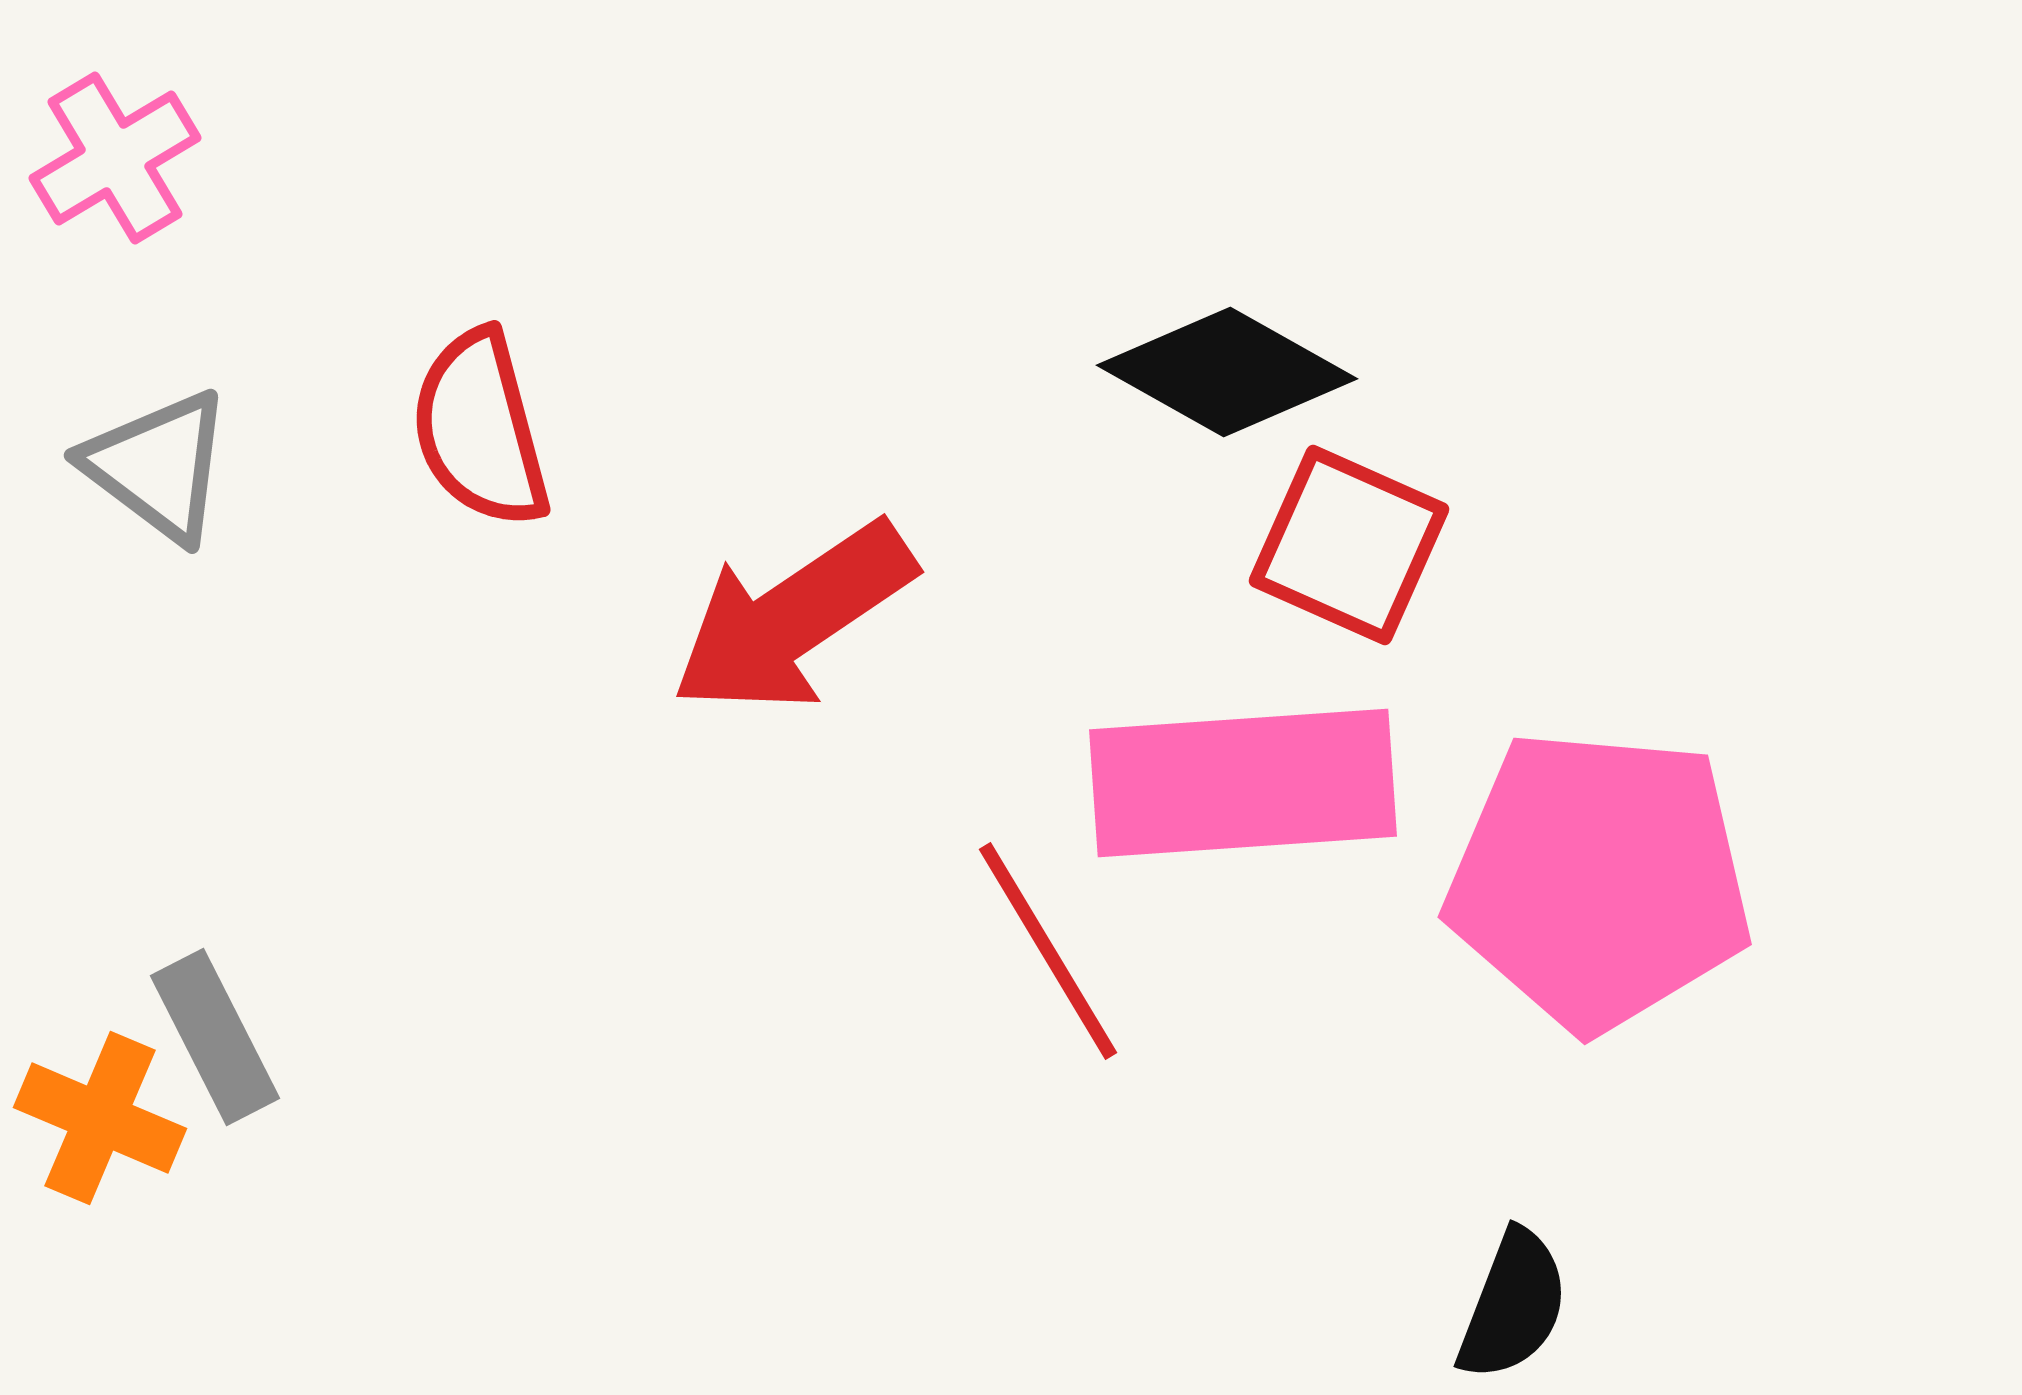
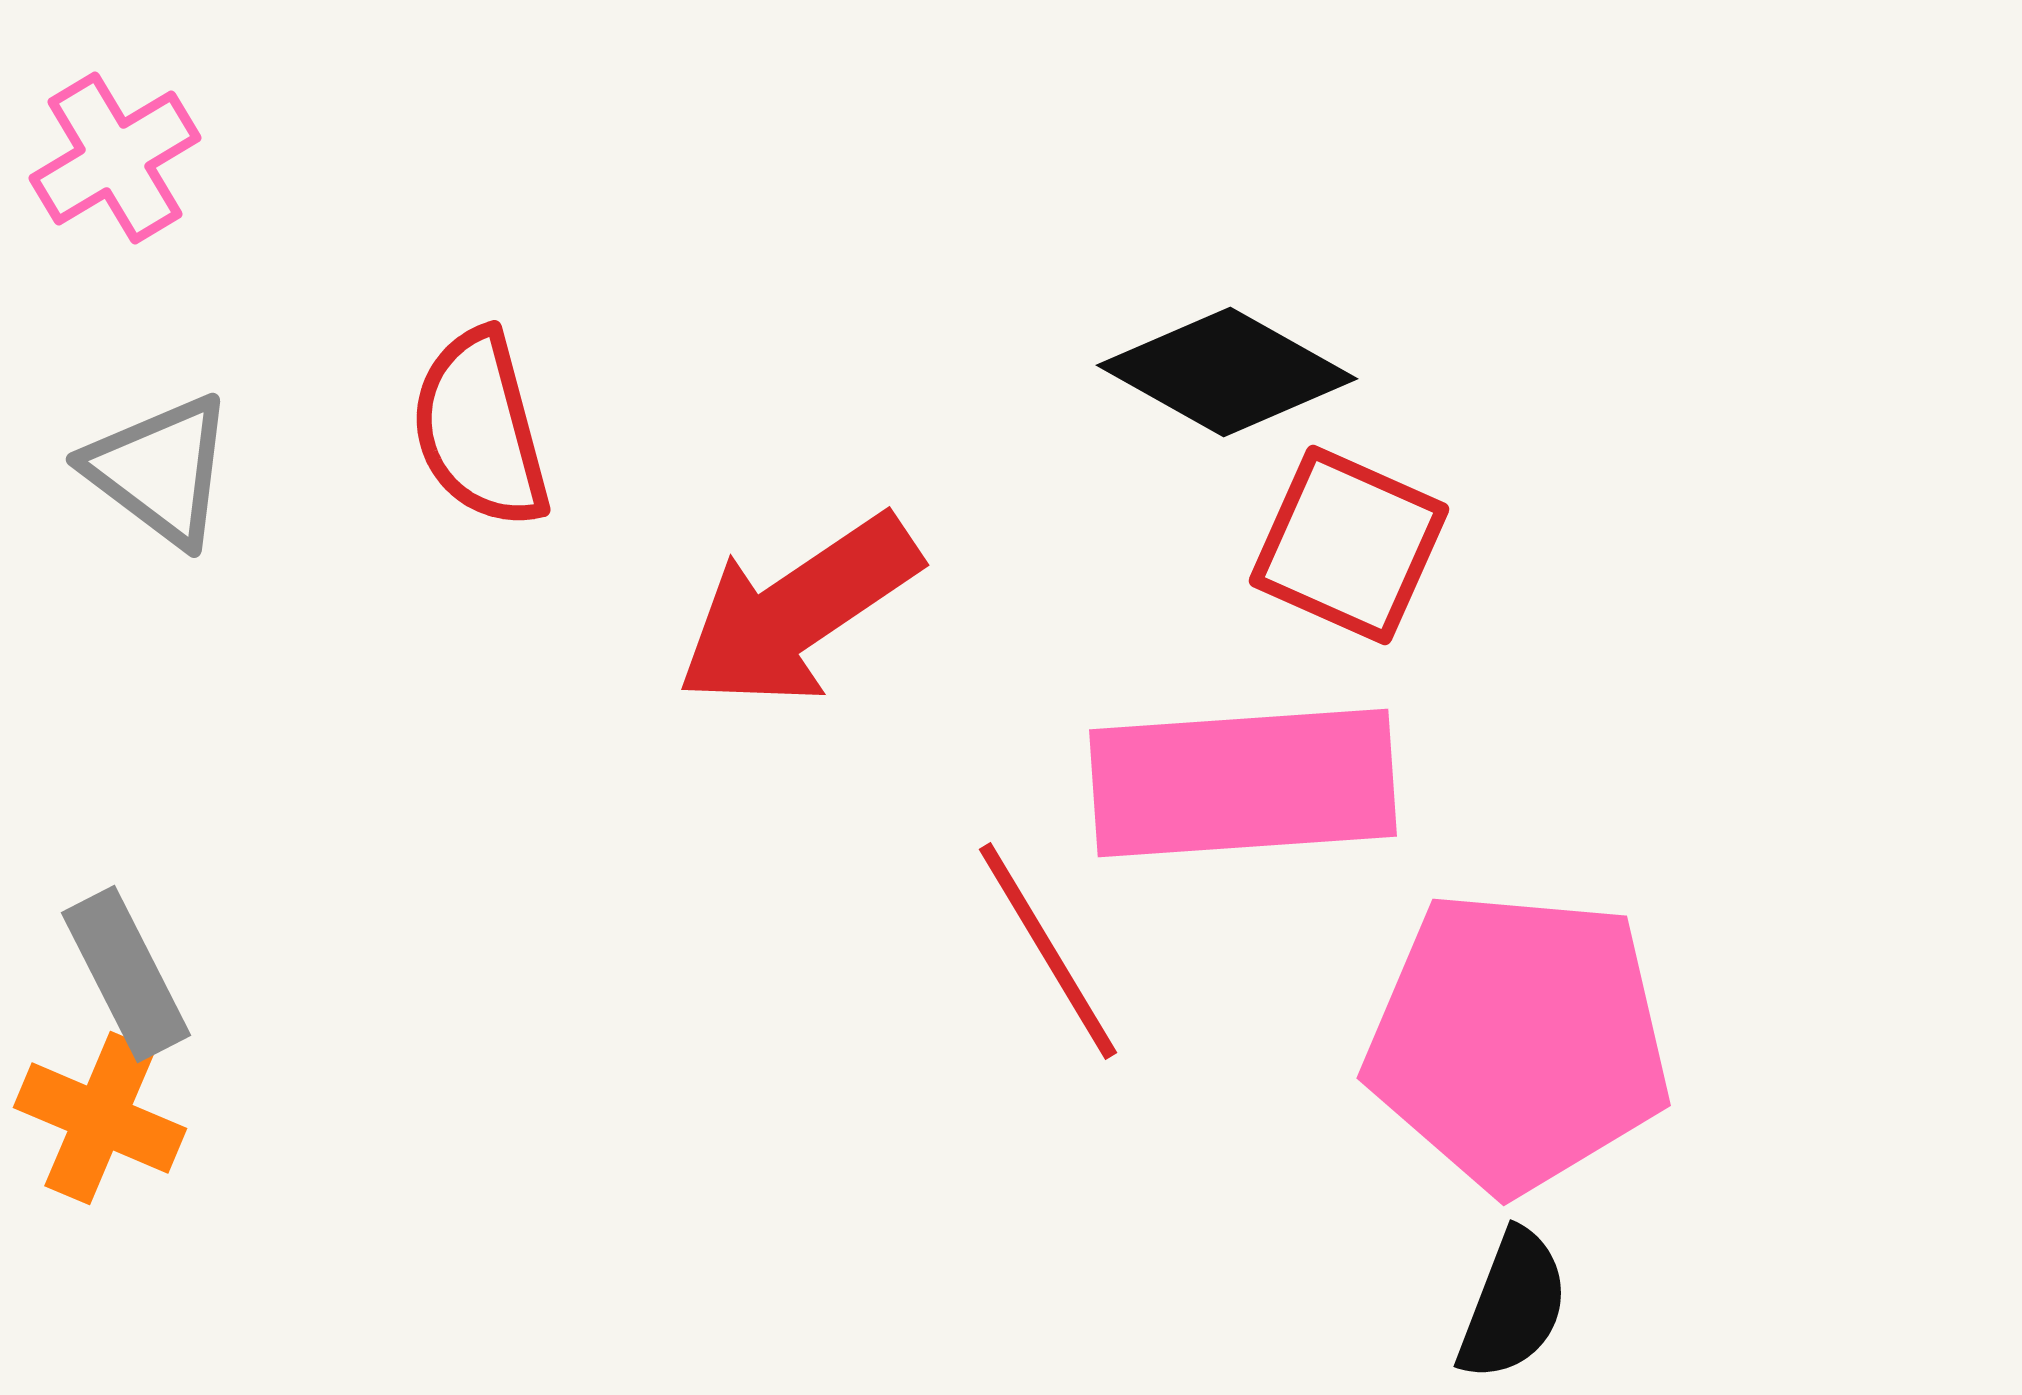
gray triangle: moved 2 px right, 4 px down
red arrow: moved 5 px right, 7 px up
pink pentagon: moved 81 px left, 161 px down
gray rectangle: moved 89 px left, 63 px up
